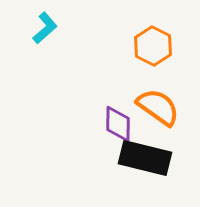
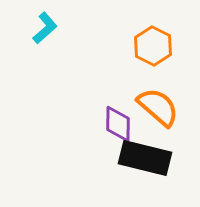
orange semicircle: rotated 6 degrees clockwise
